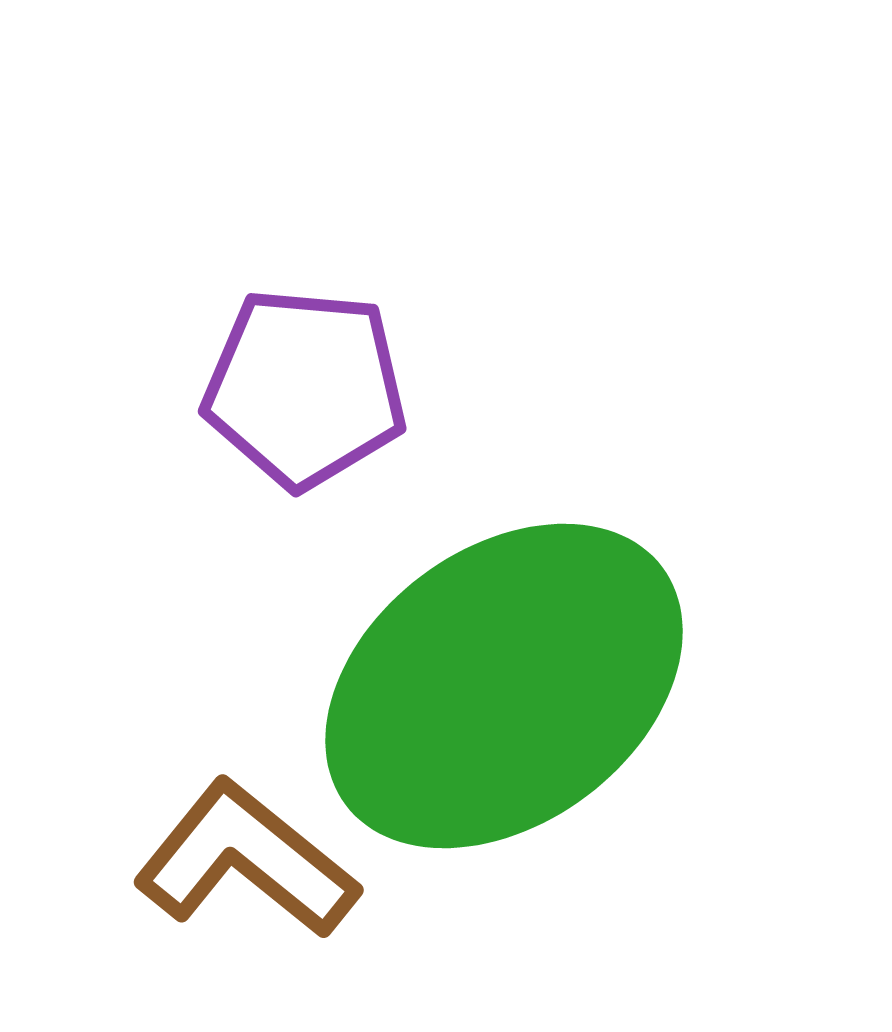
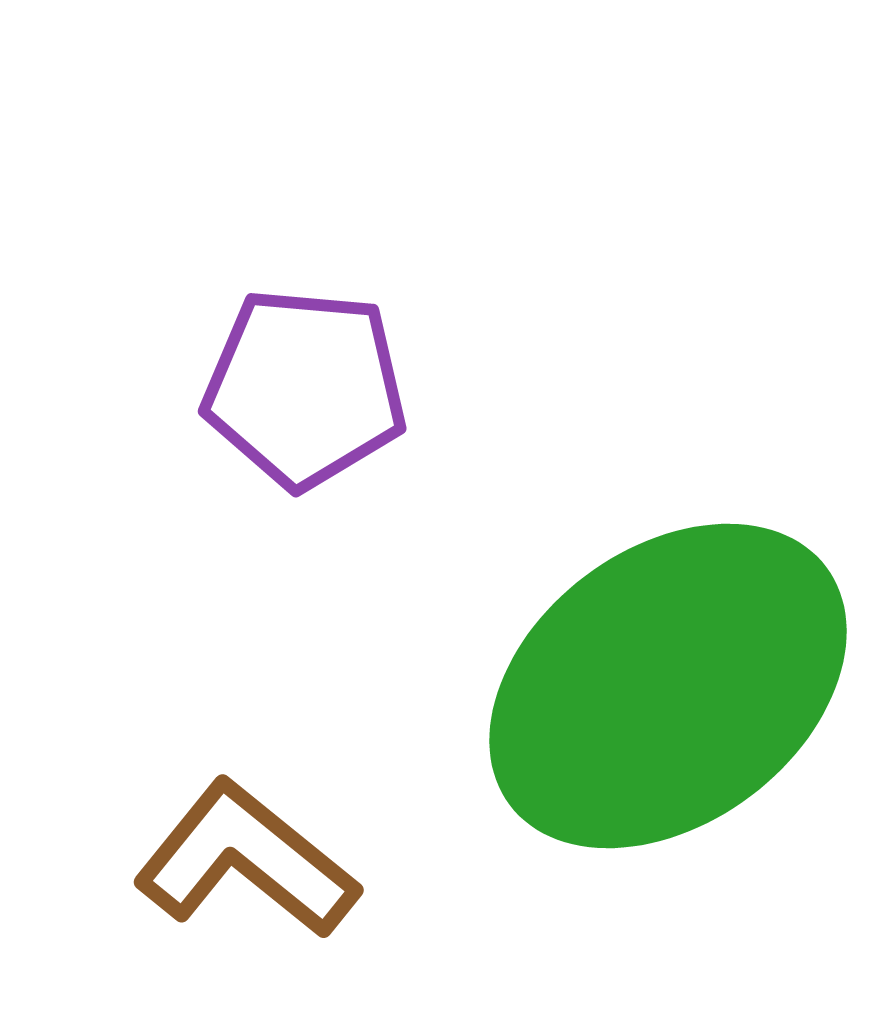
green ellipse: moved 164 px right
